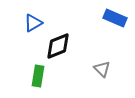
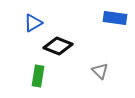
blue rectangle: rotated 15 degrees counterclockwise
black diamond: rotated 44 degrees clockwise
gray triangle: moved 2 px left, 2 px down
